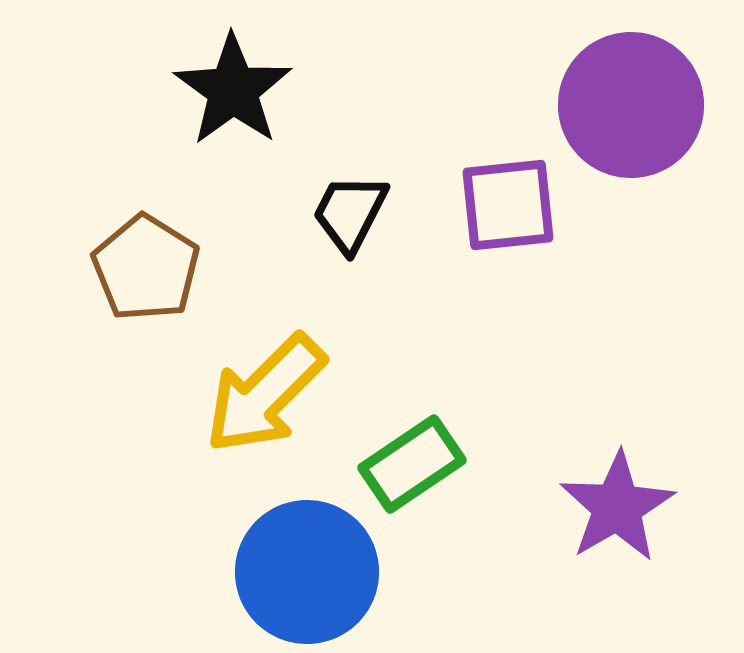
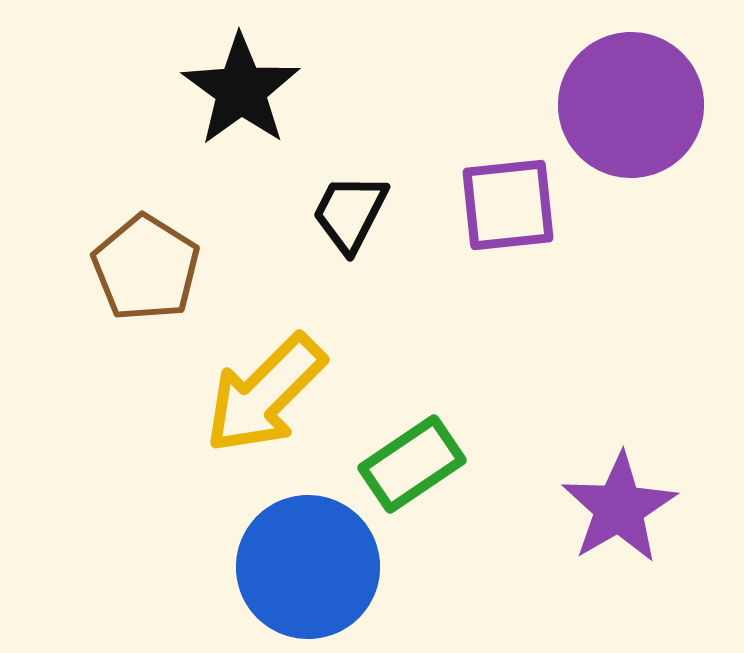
black star: moved 8 px right
purple star: moved 2 px right, 1 px down
blue circle: moved 1 px right, 5 px up
